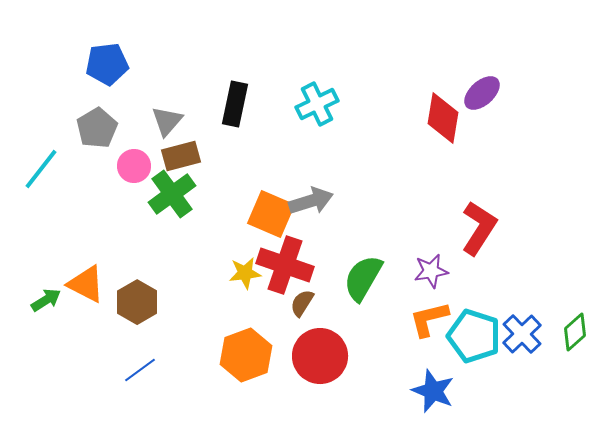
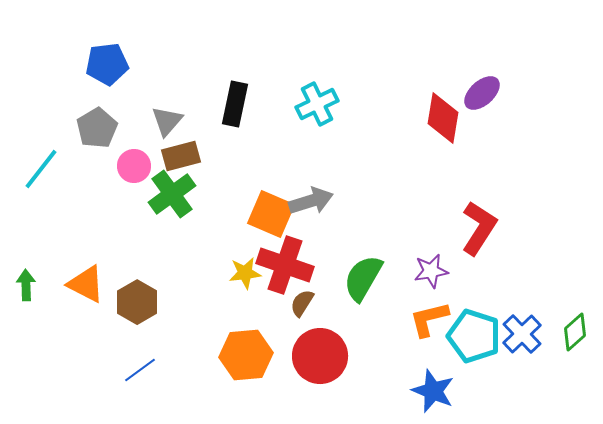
green arrow: moved 20 px left, 15 px up; rotated 60 degrees counterclockwise
orange hexagon: rotated 15 degrees clockwise
